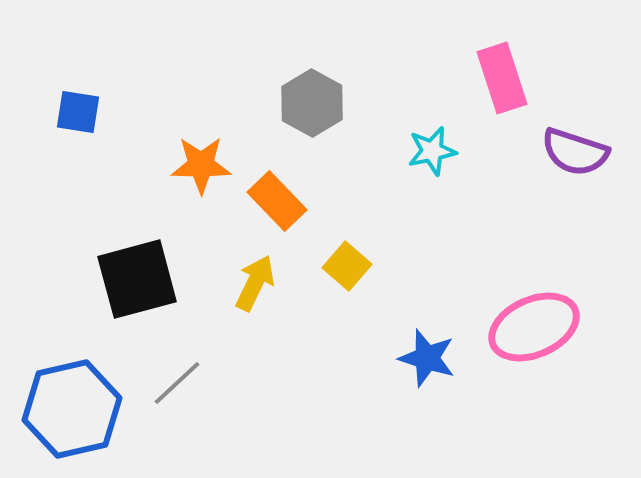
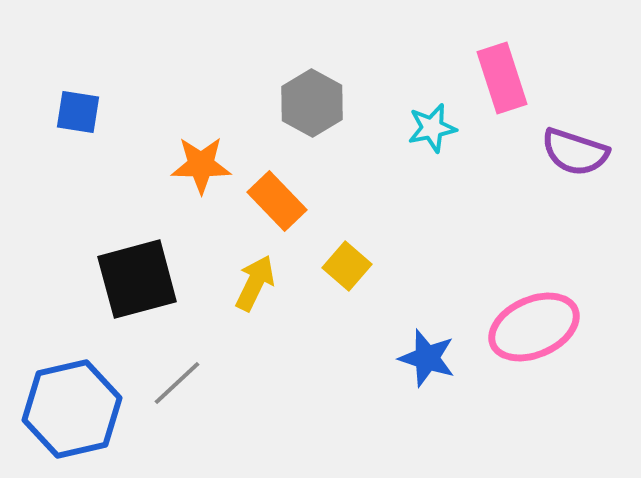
cyan star: moved 23 px up
